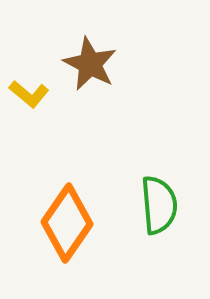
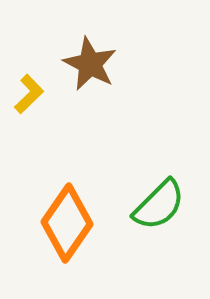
yellow L-shape: rotated 84 degrees counterclockwise
green semicircle: rotated 50 degrees clockwise
